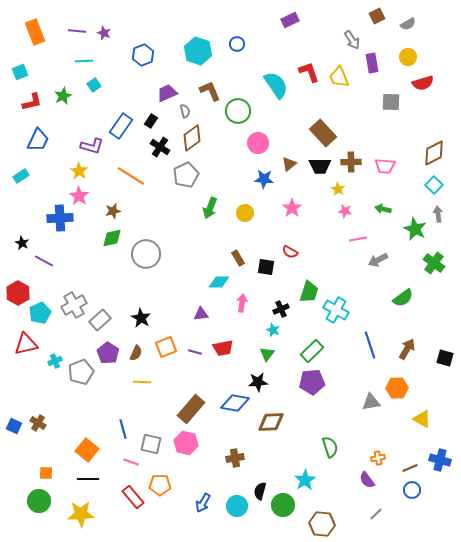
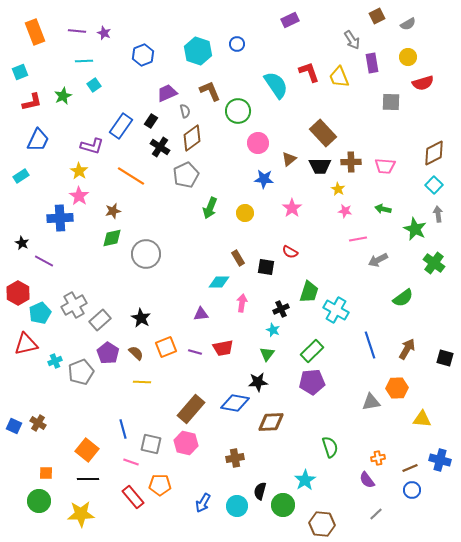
brown triangle at (289, 164): moved 5 px up
brown semicircle at (136, 353): rotated 70 degrees counterclockwise
yellow triangle at (422, 419): rotated 24 degrees counterclockwise
